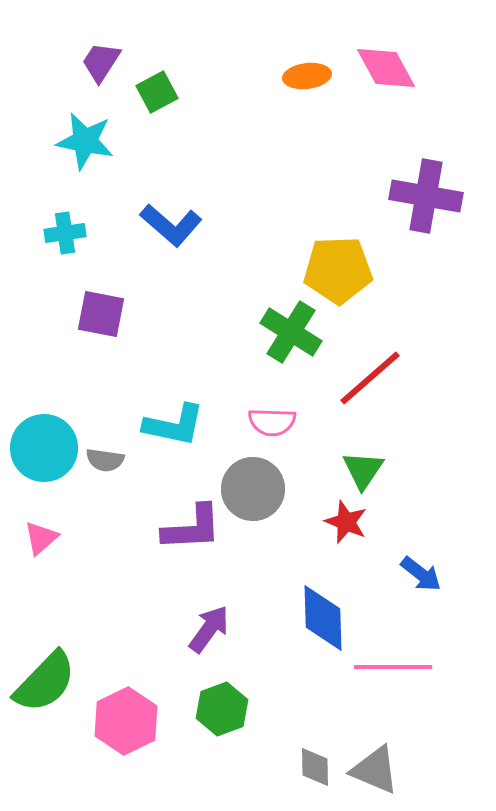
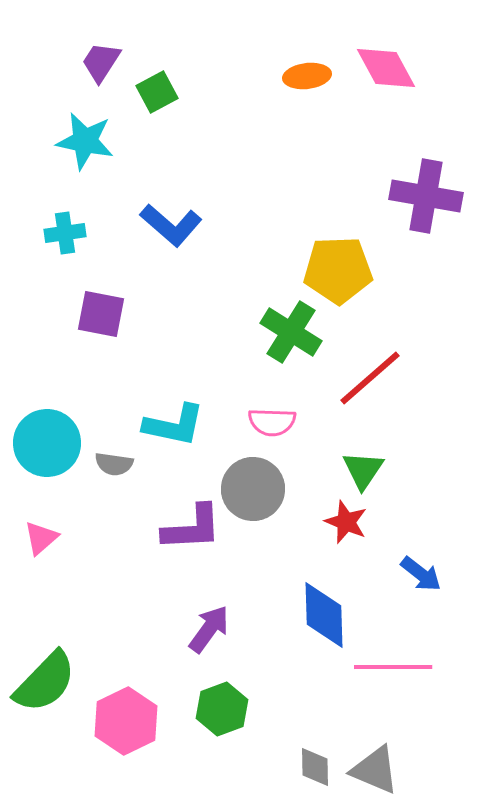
cyan circle: moved 3 px right, 5 px up
gray semicircle: moved 9 px right, 4 px down
blue diamond: moved 1 px right, 3 px up
